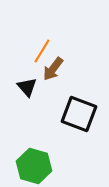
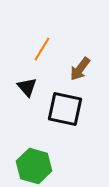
orange line: moved 2 px up
brown arrow: moved 27 px right
black square: moved 14 px left, 5 px up; rotated 9 degrees counterclockwise
